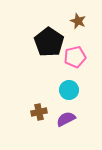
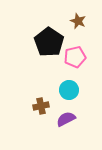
brown cross: moved 2 px right, 6 px up
